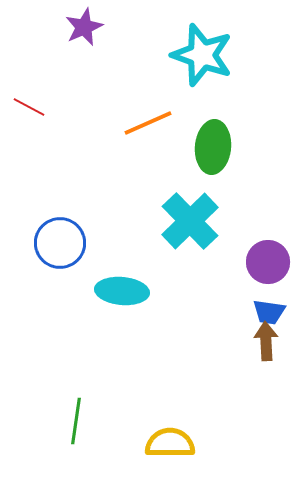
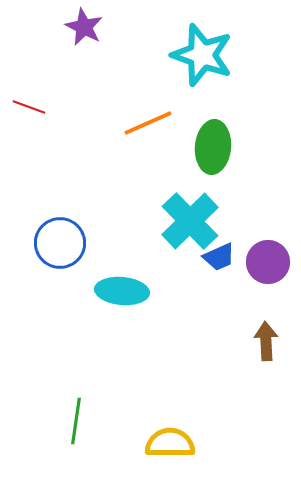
purple star: rotated 21 degrees counterclockwise
red line: rotated 8 degrees counterclockwise
blue trapezoid: moved 50 px left, 55 px up; rotated 32 degrees counterclockwise
